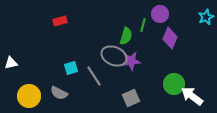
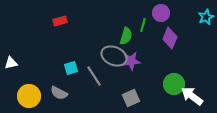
purple circle: moved 1 px right, 1 px up
